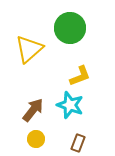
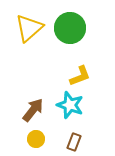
yellow triangle: moved 21 px up
brown rectangle: moved 4 px left, 1 px up
